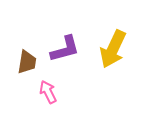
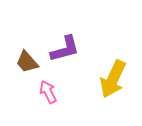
yellow arrow: moved 30 px down
brown trapezoid: rotated 130 degrees clockwise
